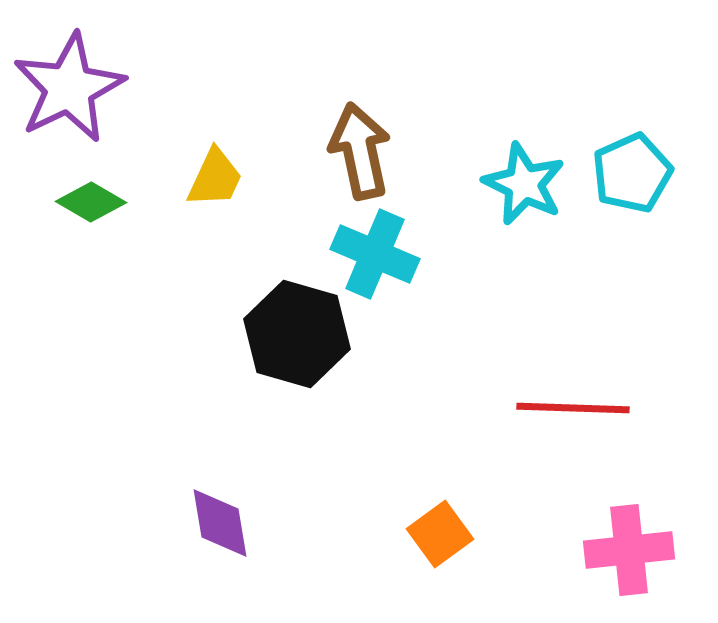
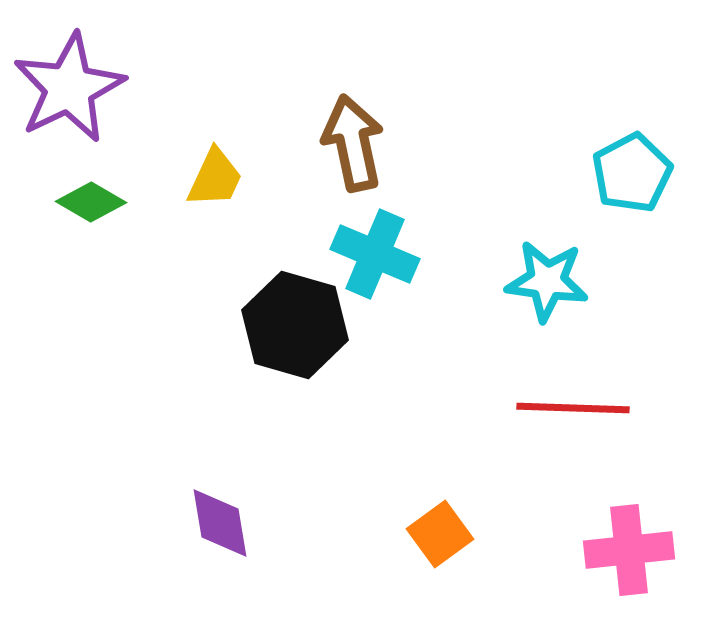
brown arrow: moved 7 px left, 8 px up
cyan pentagon: rotated 4 degrees counterclockwise
cyan star: moved 23 px right, 97 px down; rotated 18 degrees counterclockwise
black hexagon: moved 2 px left, 9 px up
